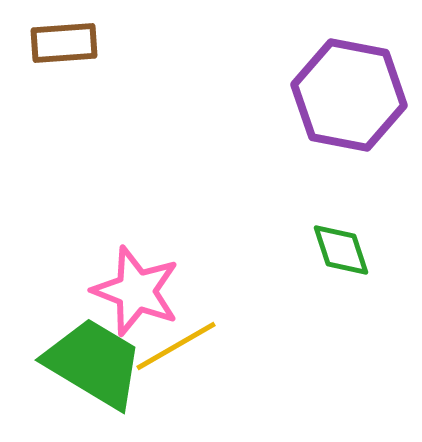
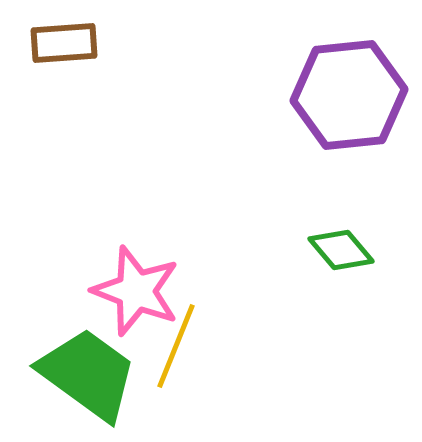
purple hexagon: rotated 17 degrees counterclockwise
green diamond: rotated 22 degrees counterclockwise
yellow line: rotated 38 degrees counterclockwise
green trapezoid: moved 6 px left, 11 px down; rotated 5 degrees clockwise
